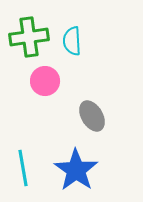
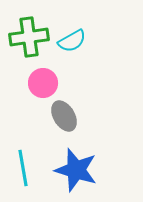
cyan semicircle: rotated 116 degrees counterclockwise
pink circle: moved 2 px left, 2 px down
gray ellipse: moved 28 px left
blue star: rotated 18 degrees counterclockwise
